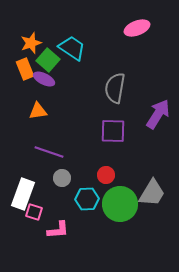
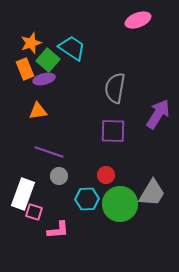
pink ellipse: moved 1 px right, 8 px up
purple ellipse: rotated 40 degrees counterclockwise
gray circle: moved 3 px left, 2 px up
